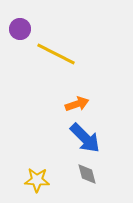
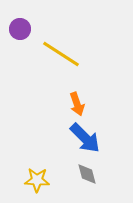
yellow line: moved 5 px right; rotated 6 degrees clockwise
orange arrow: rotated 90 degrees clockwise
